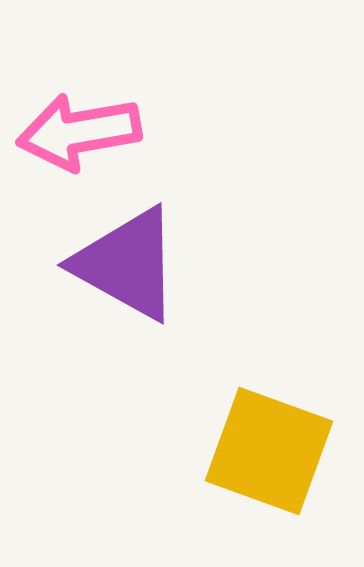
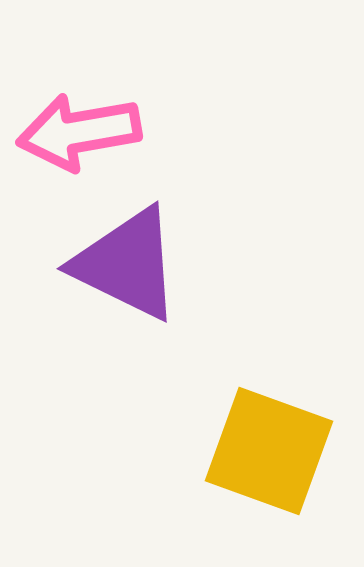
purple triangle: rotated 3 degrees counterclockwise
